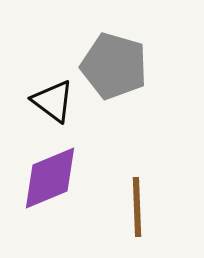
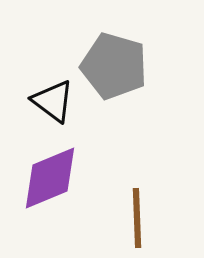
brown line: moved 11 px down
